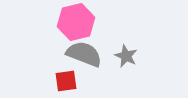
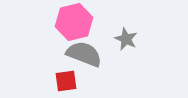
pink hexagon: moved 2 px left
gray star: moved 17 px up
